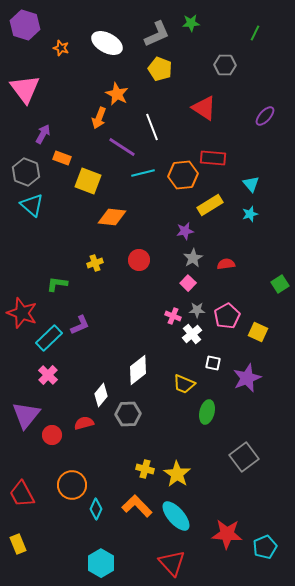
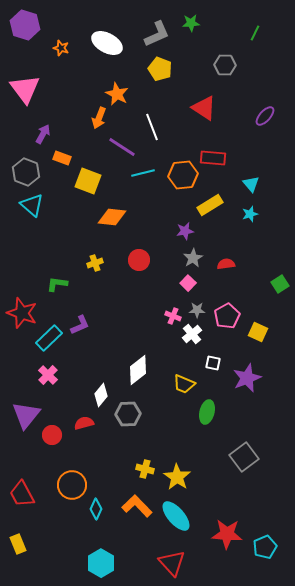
yellow star at (177, 474): moved 3 px down
